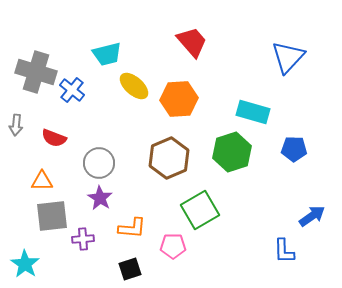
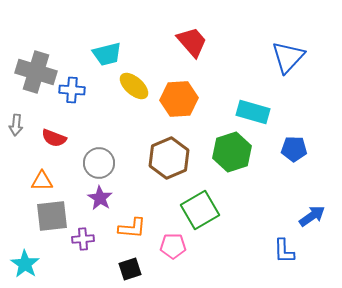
blue cross: rotated 35 degrees counterclockwise
